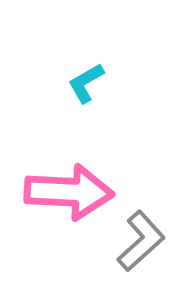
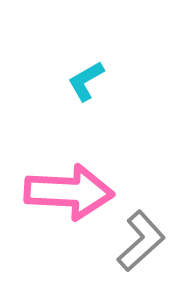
cyan L-shape: moved 2 px up
